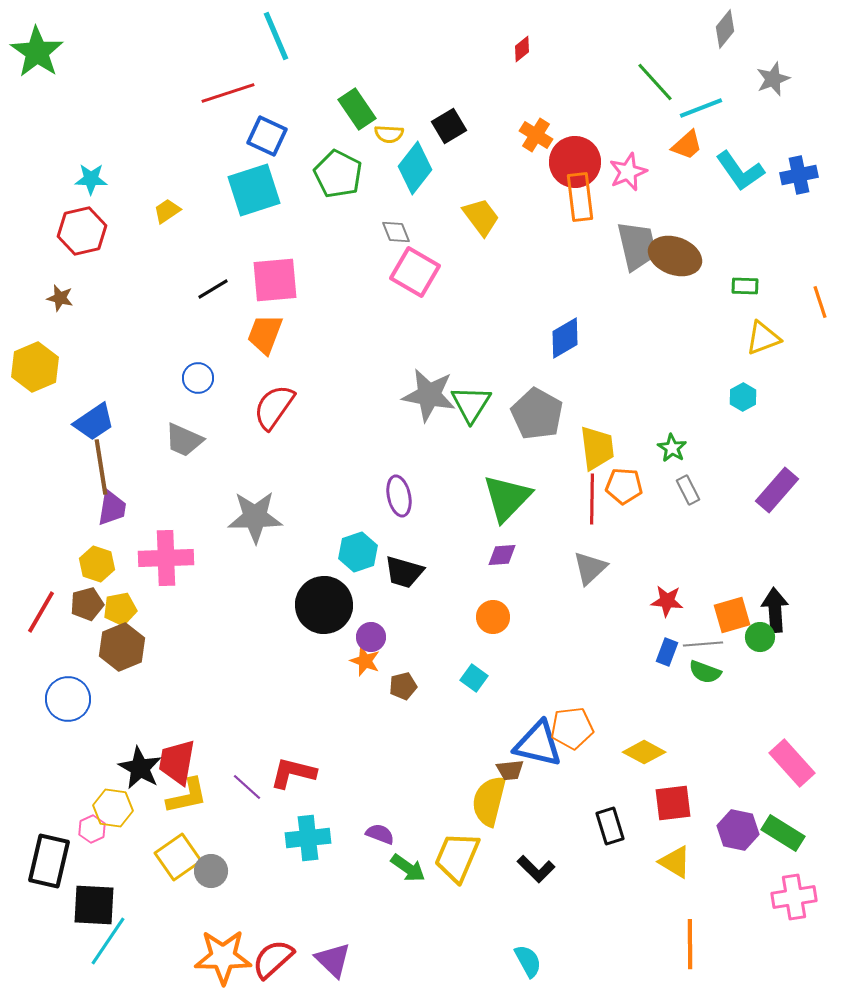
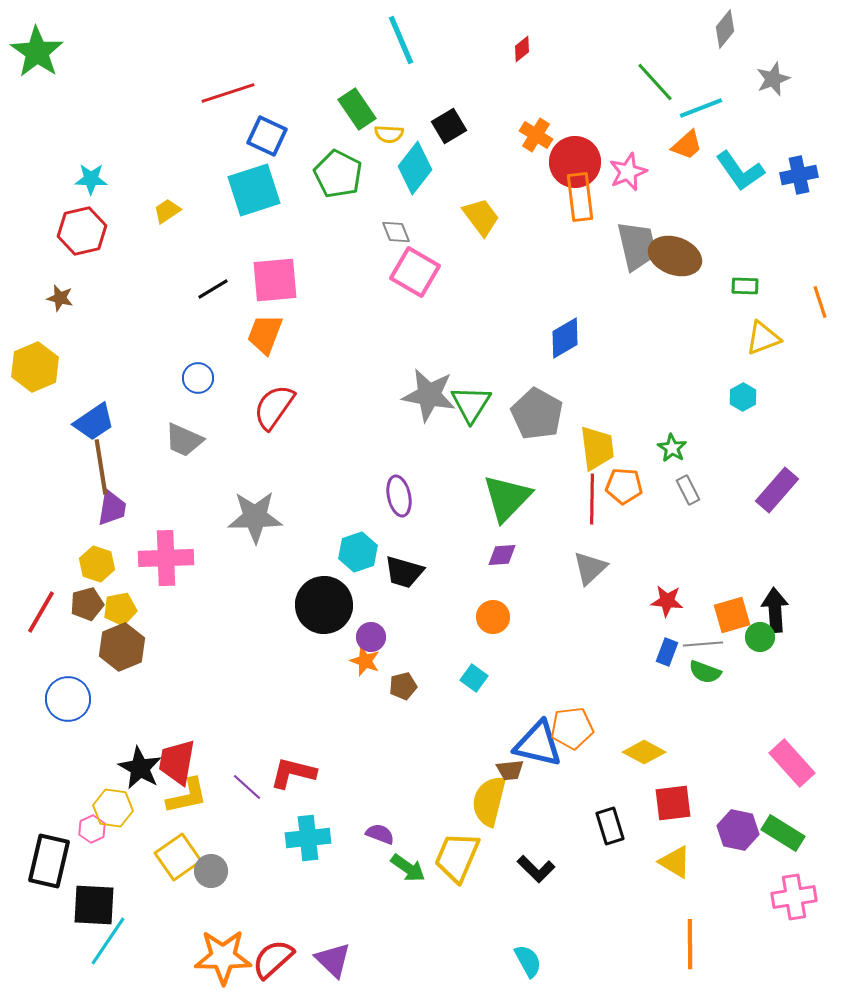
cyan line at (276, 36): moved 125 px right, 4 px down
